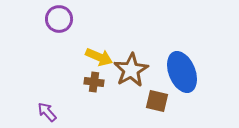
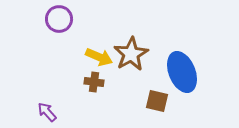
brown star: moved 16 px up
